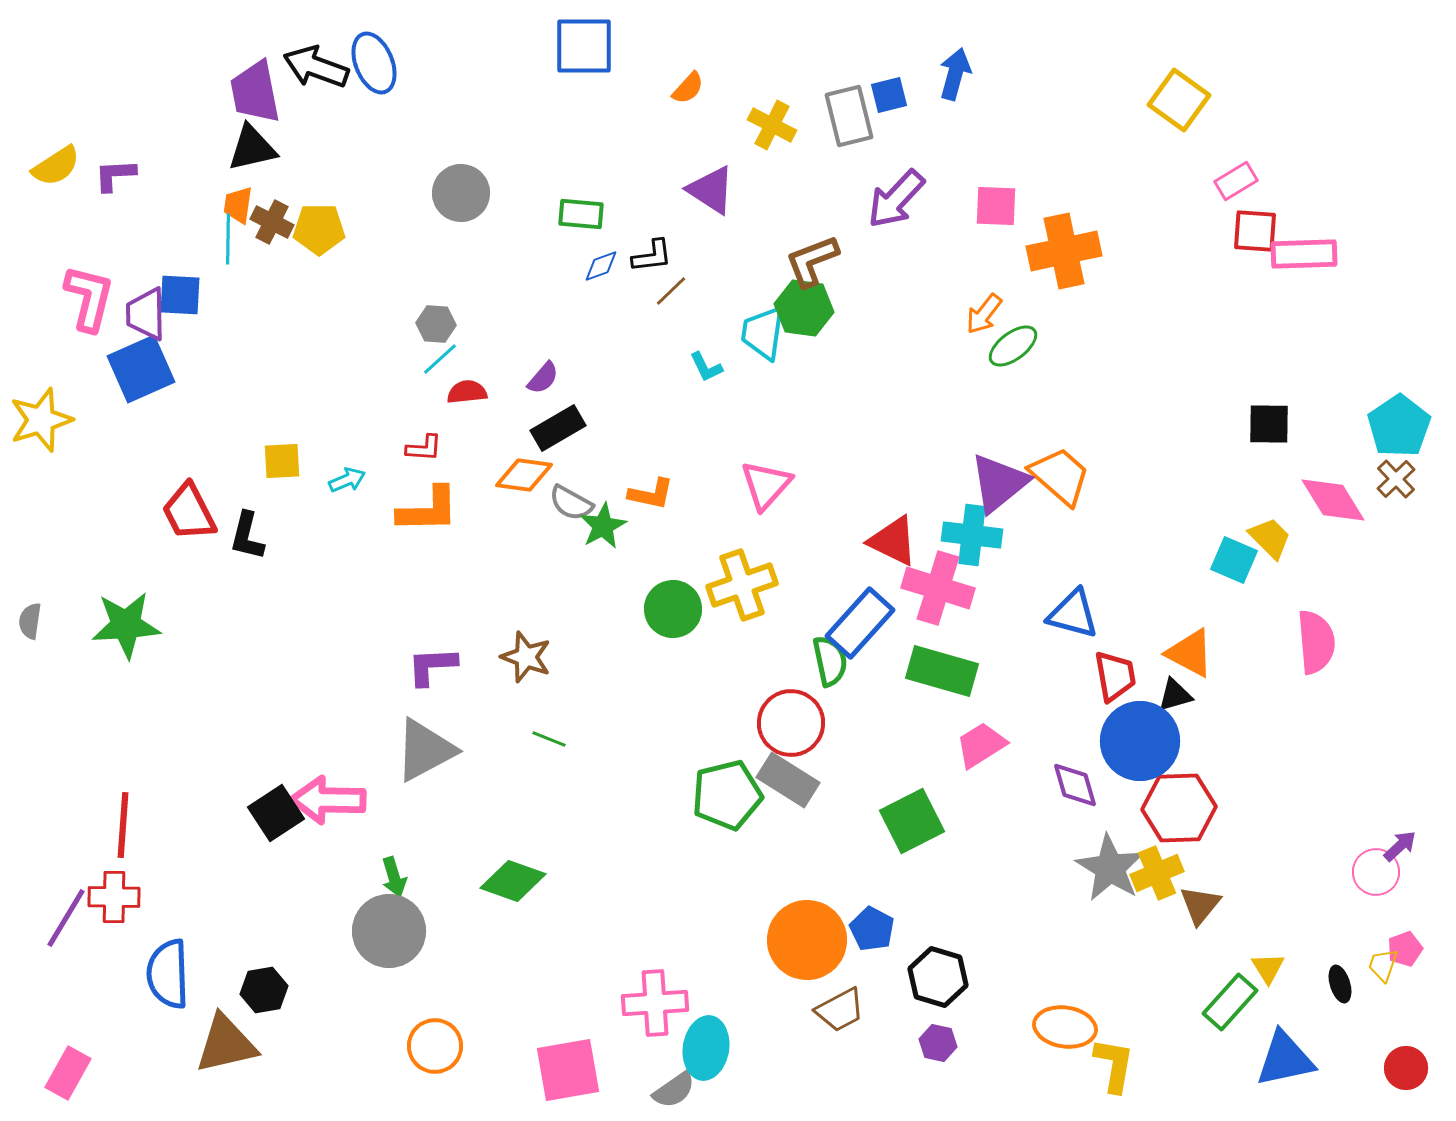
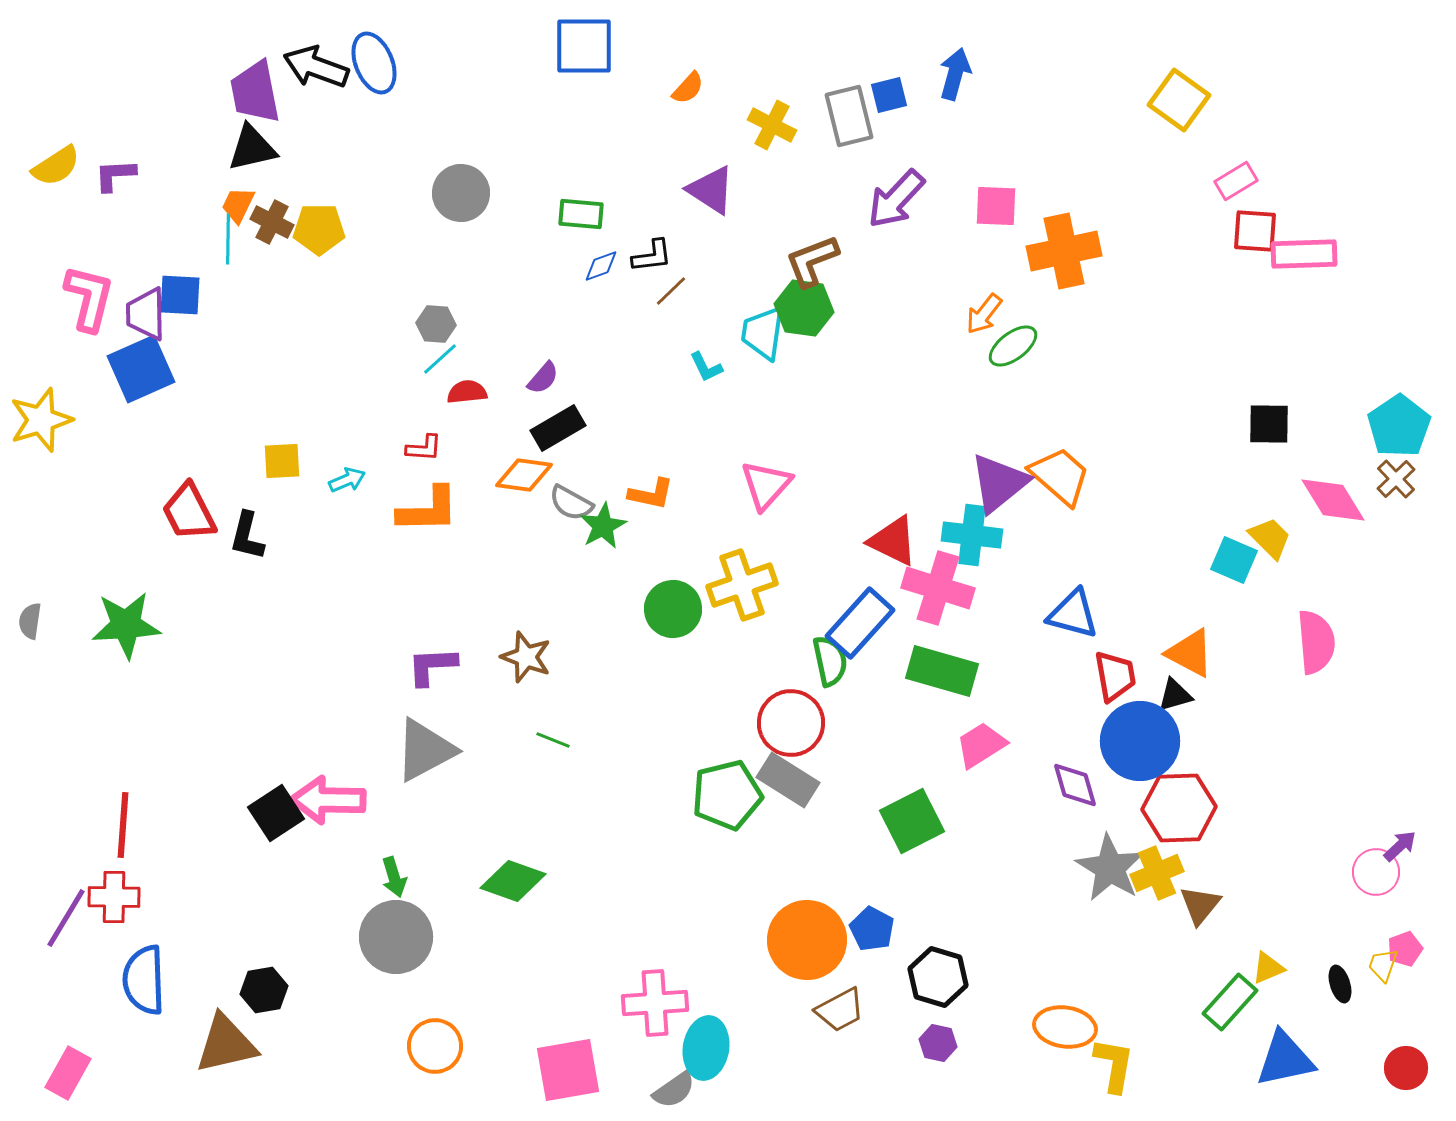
orange trapezoid at (238, 205): rotated 18 degrees clockwise
green line at (549, 739): moved 4 px right, 1 px down
gray circle at (389, 931): moved 7 px right, 6 px down
yellow triangle at (1268, 968): rotated 39 degrees clockwise
blue semicircle at (168, 974): moved 24 px left, 6 px down
